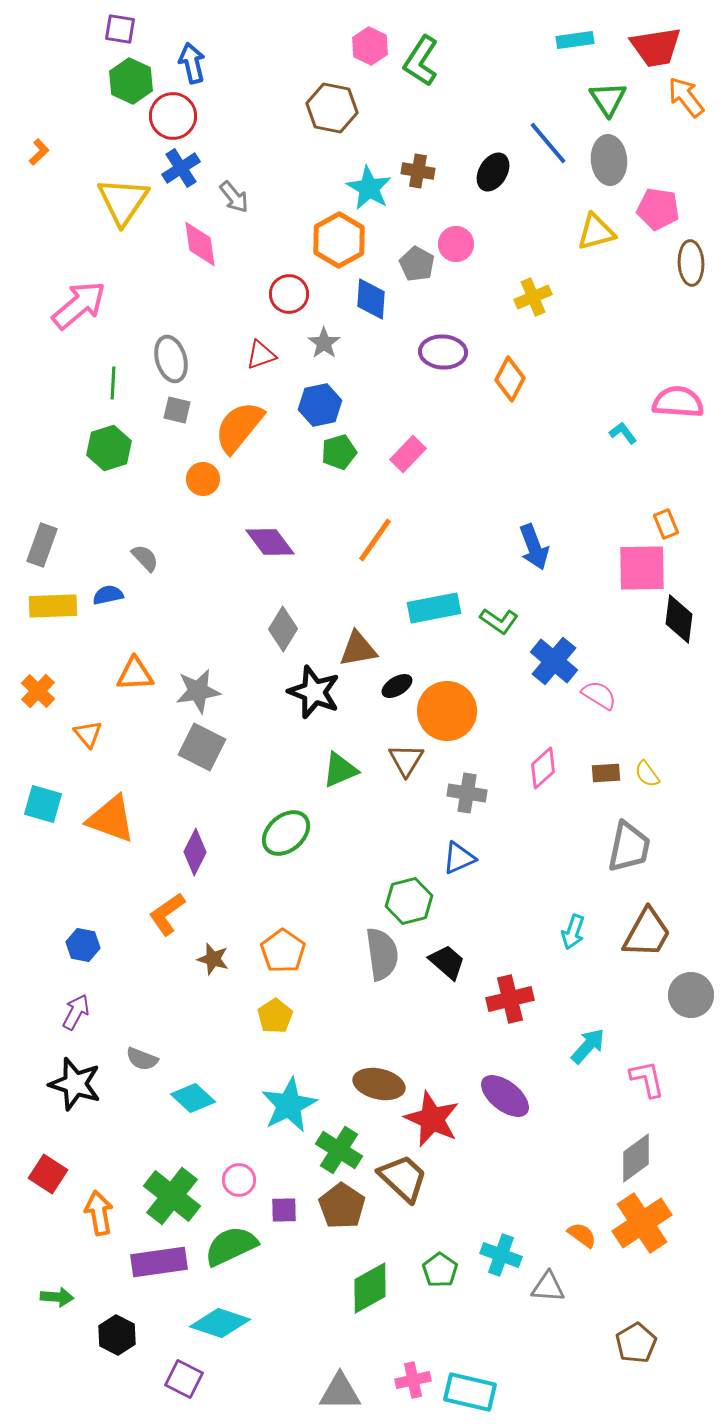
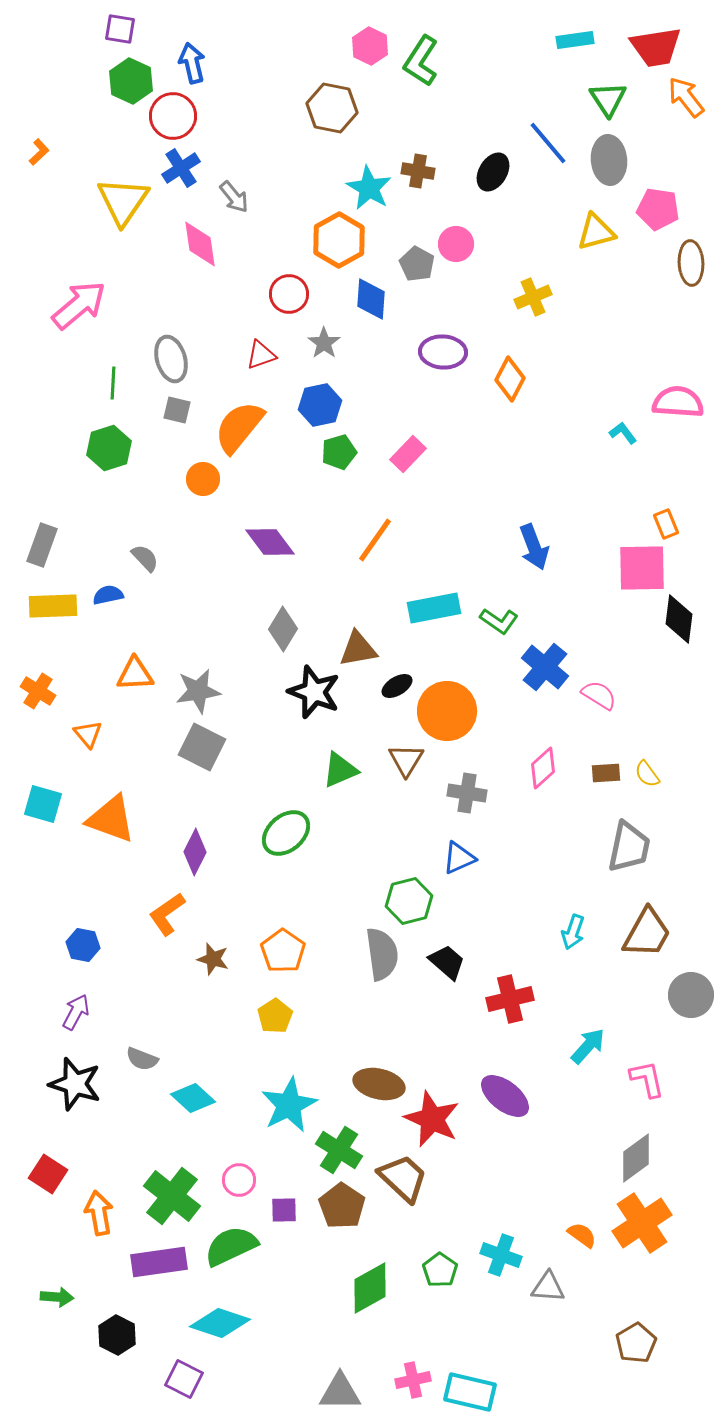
blue cross at (554, 661): moved 9 px left, 6 px down
orange cross at (38, 691): rotated 12 degrees counterclockwise
